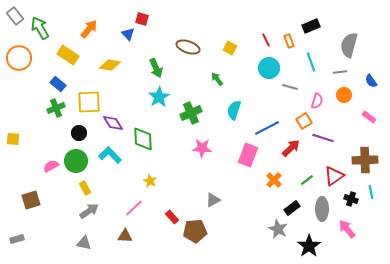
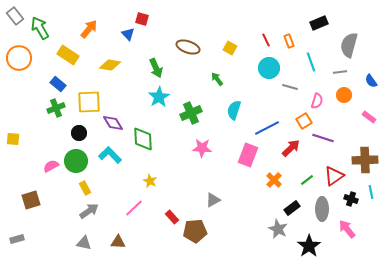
black rectangle at (311, 26): moved 8 px right, 3 px up
brown triangle at (125, 236): moved 7 px left, 6 px down
